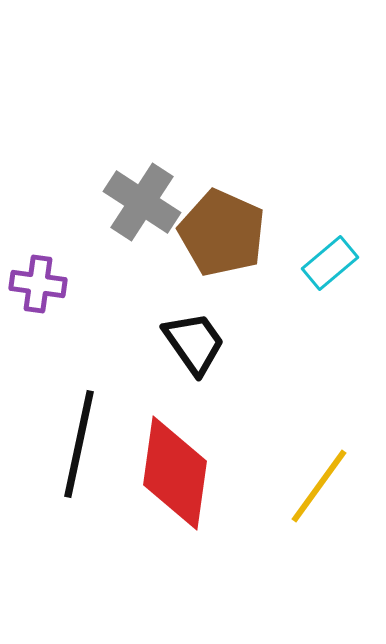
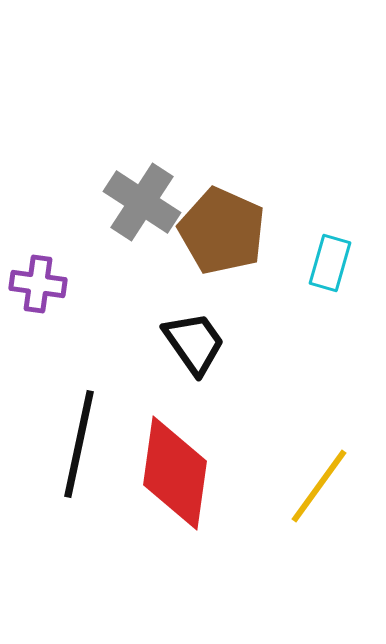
brown pentagon: moved 2 px up
cyan rectangle: rotated 34 degrees counterclockwise
